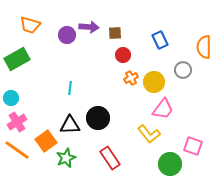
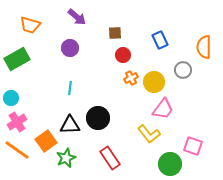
purple arrow: moved 12 px left, 10 px up; rotated 36 degrees clockwise
purple circle: moved 3 px right, 13 px down
